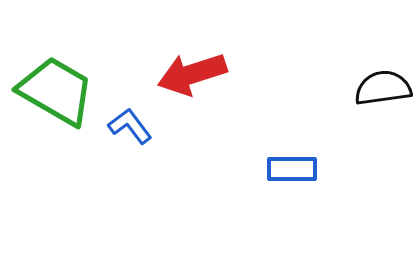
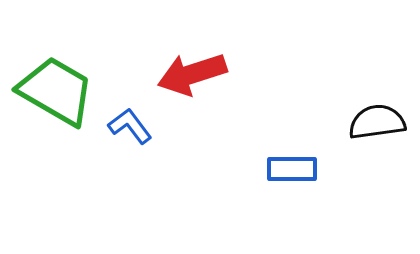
black semicircle: moved 6 px left, 34 px down
